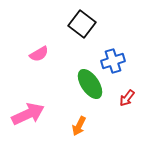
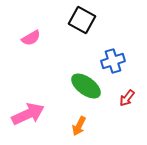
black square: moved 4 px up; rotated 8 degrees counterclockwise
pink semicircle: moved 8 px left, 16 px up
green ellipse: moved 4 px left, 2 px down; rotated 20 degrees counterclockwise
